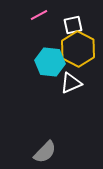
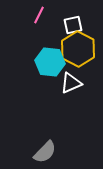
pink line: rotated 36 degrees counterclockwise
